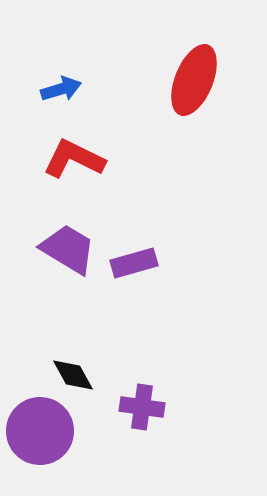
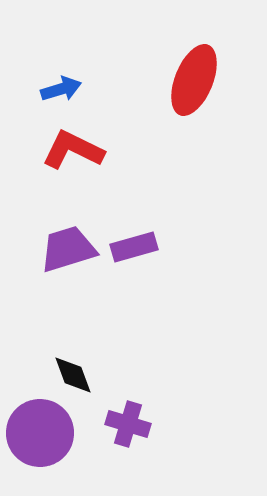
red L-shape: moved 1 px left, 9 px up
purple trapezoid: rotated 48 degrees counterclockwise
purple rectangle: moved 16 px up
black diamond: rotated 9 degrees clockwise
purple cross: moved 14 px left, 17 px down; rotated 9 degrees clockwise
purple circle: moved 2 px down
